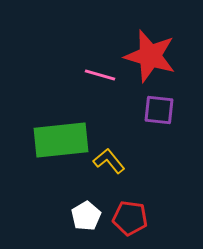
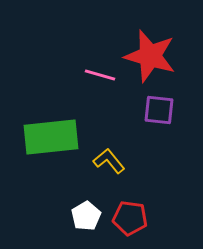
green rectangle: moved 10 px left, 3 px up
